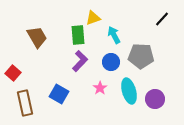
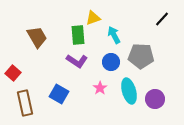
purple L-shape: moved 3 px left; rotated 80 degrees clockwise
